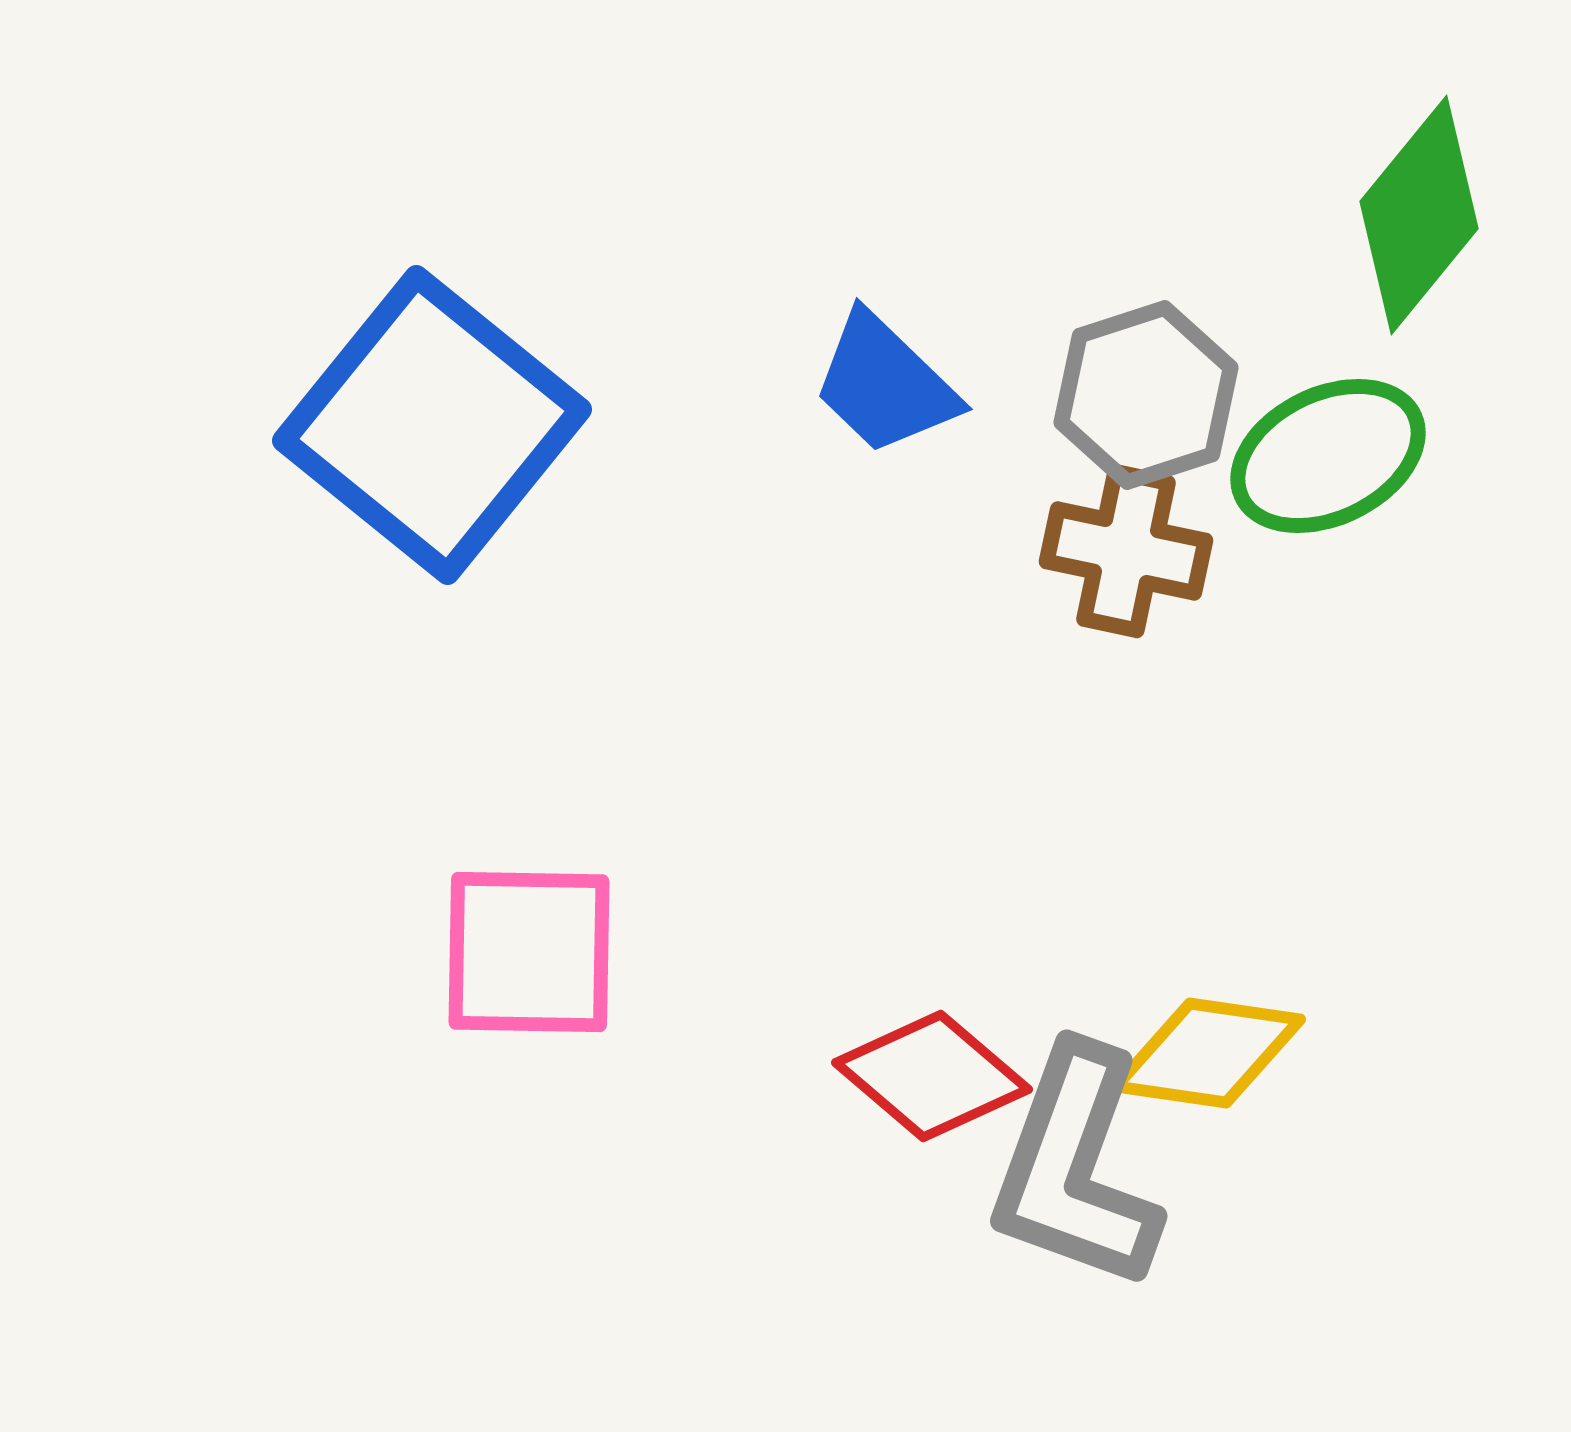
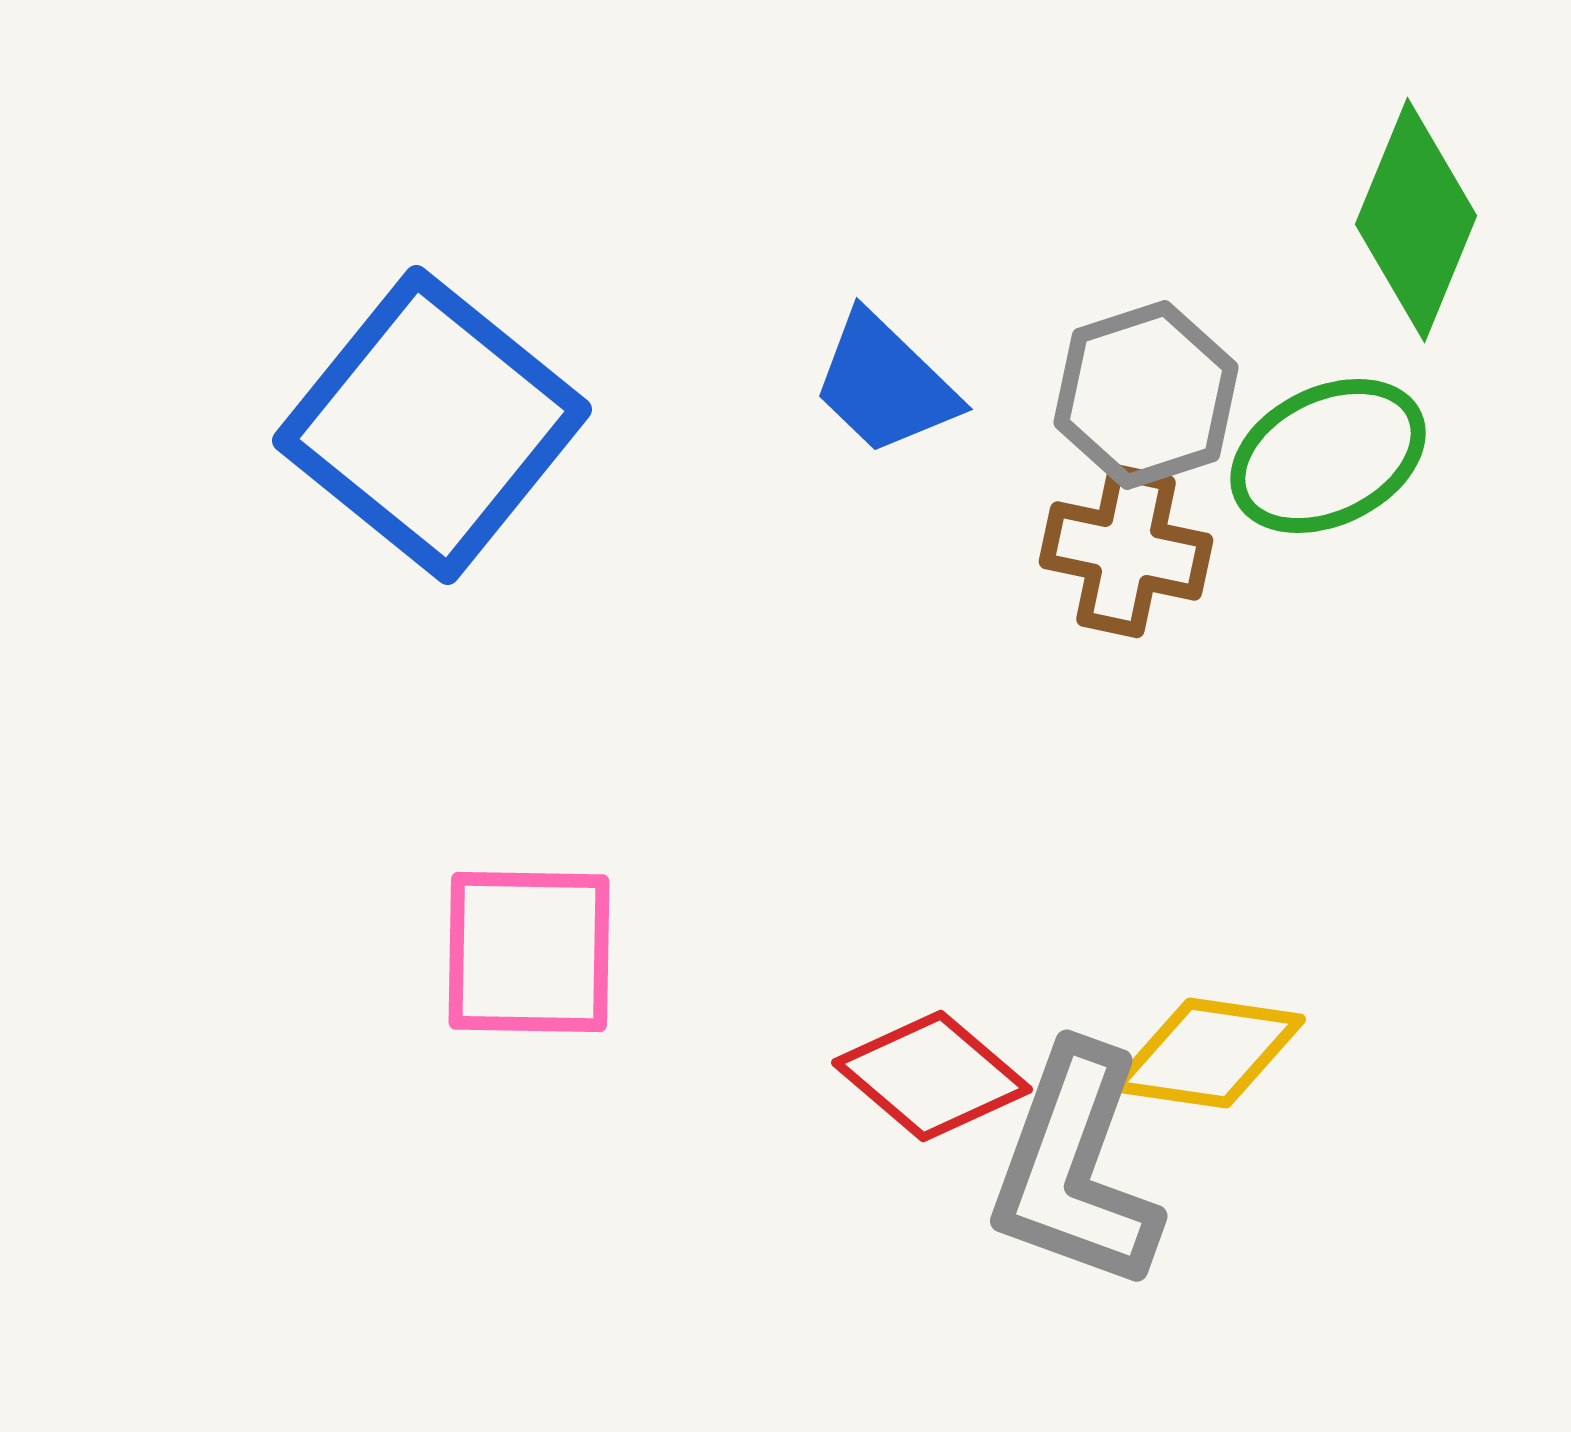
green diamond: moved 3 px left, 5 px down; rotated 17 degrees counterclockwise
